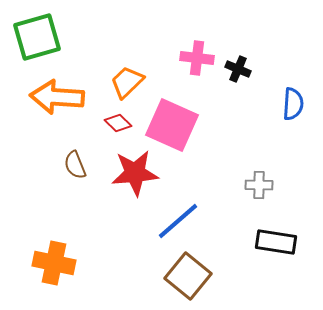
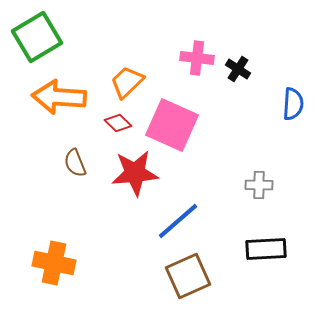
green square: rotated 15 degrees counterclockwise
black cross: rotated 10 degrees clockwise
orange arrow: moved 2 px right
brown semicircle: moved 2 px up
black rectangle: moved 10 px left, 7 px down; rotated 12 degrees counterclockwise
brown square: rotated 27 degrees clockwise
